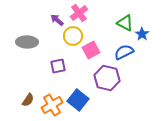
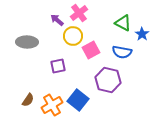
green triangle: moved 2 px left
blue semicircle: moved 2 px left; rotated 144 degrees counterclockwise
purple hexagon: moved 1 px right, 2 px down
